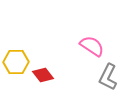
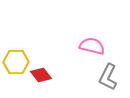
pink semicircle: rotated 20 degrees counterclockwise
red diamond: moved 2 px left
